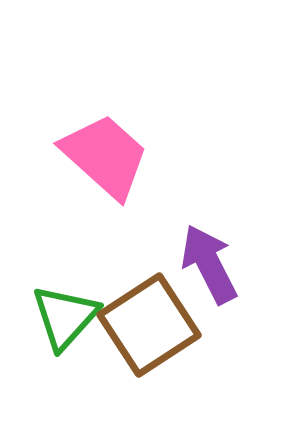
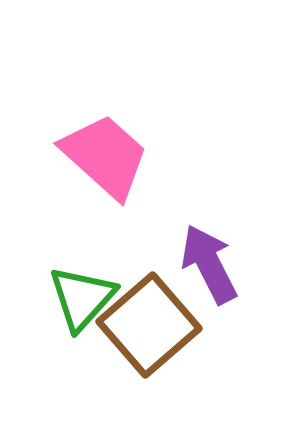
green triangle: moved 17 px right, 19 px up
brown square: rotated 8 degrees counterclockwise
